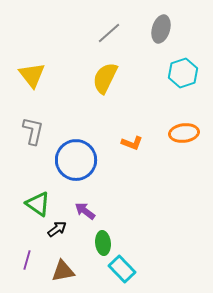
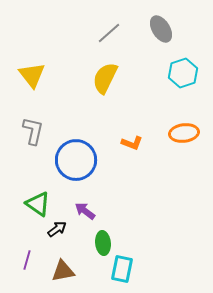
gray ellipse: rotated 48 degrees counterclockwise
cyan rectangle: rotated 56 degrees clockwise
